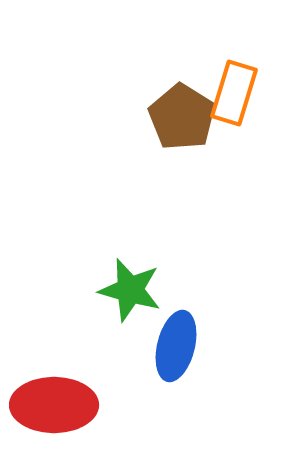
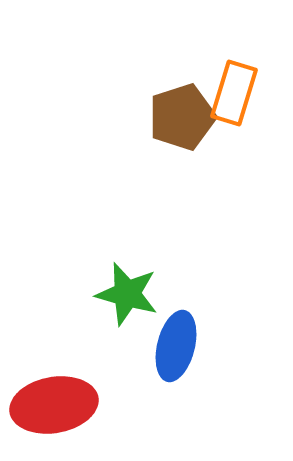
brown pentagon: rotated 22 degrees clockwise
green star: moved 3 px left, 4 px down
red ellipse: rotated 10 degrees counterclockwise
